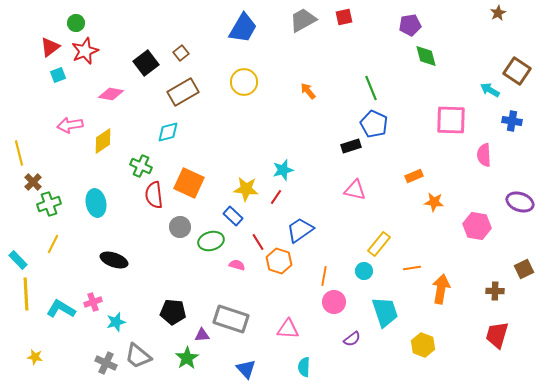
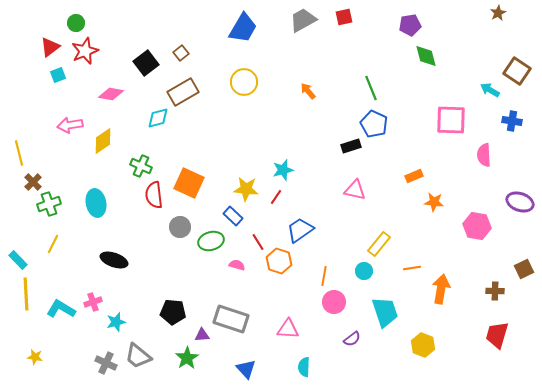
cyan diamond at (168, 132): moved 10 px left, 14 px up
